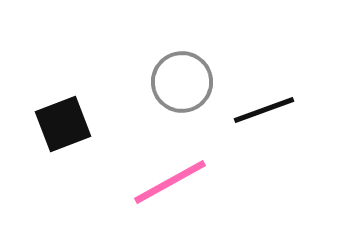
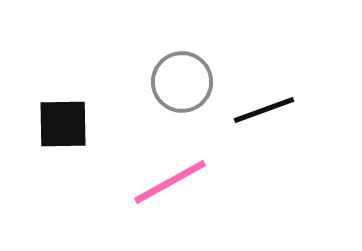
black square: rotated 20 degrees clockwise
